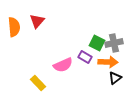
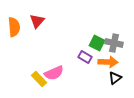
gray cross: rotated 24 degrees clockwise
pink semicircle: moved 9 px left, 8 px down
yellow rectangle: moved 1 px right, 4 px up
